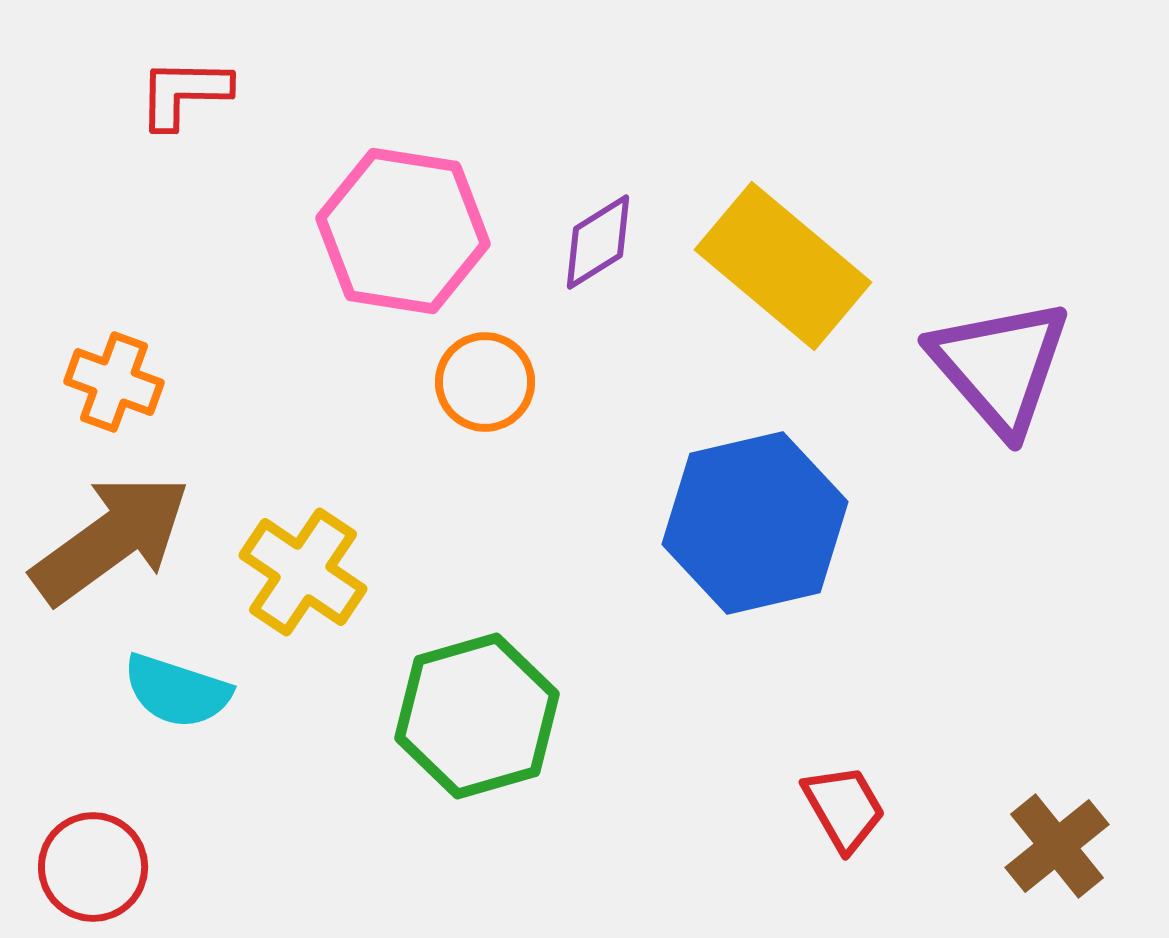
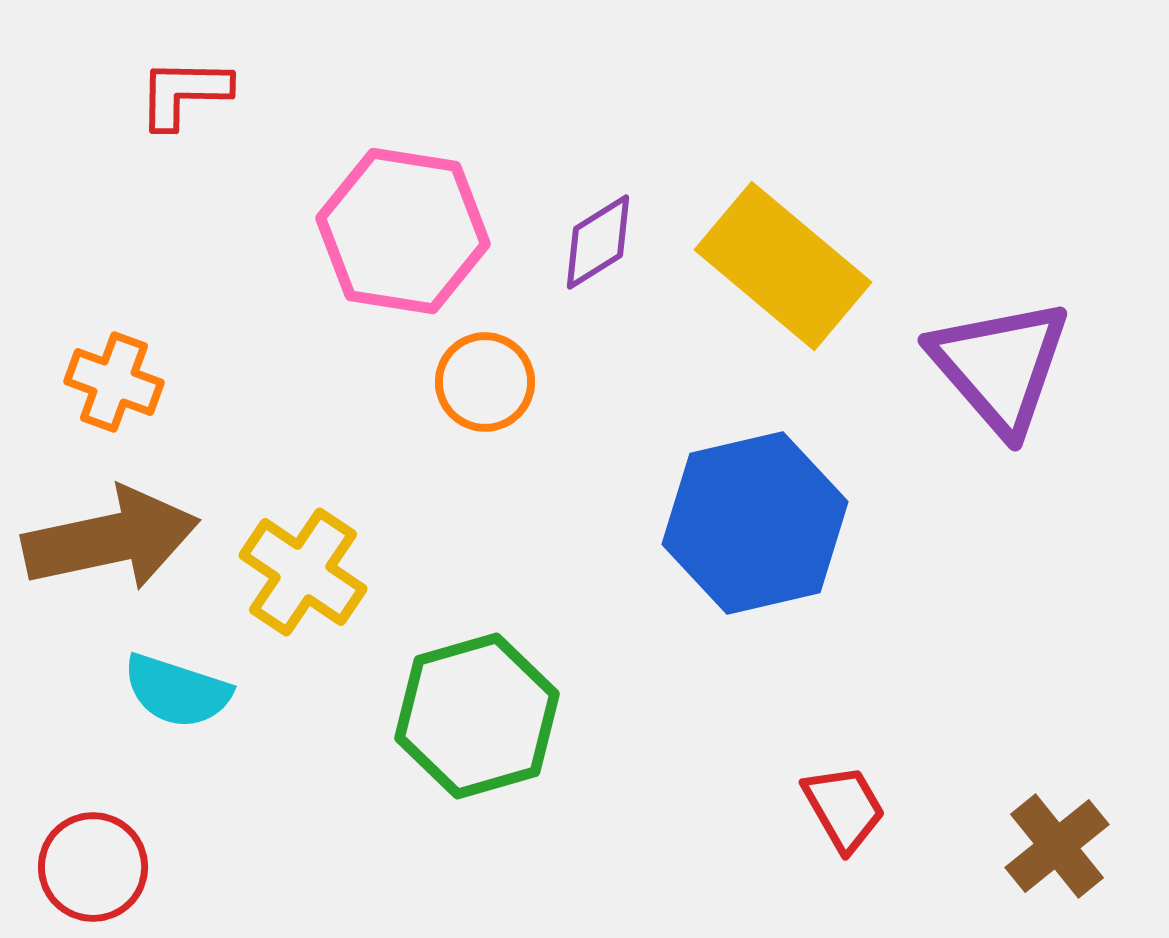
brown arrow: rotated 24 degrees clockwise
